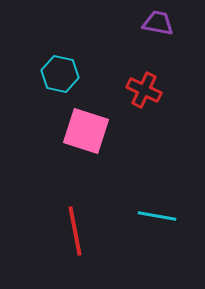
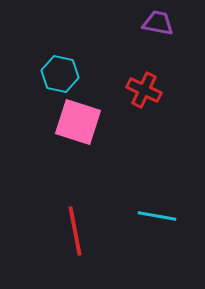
pink square: moved 8 px left, 9 px up
